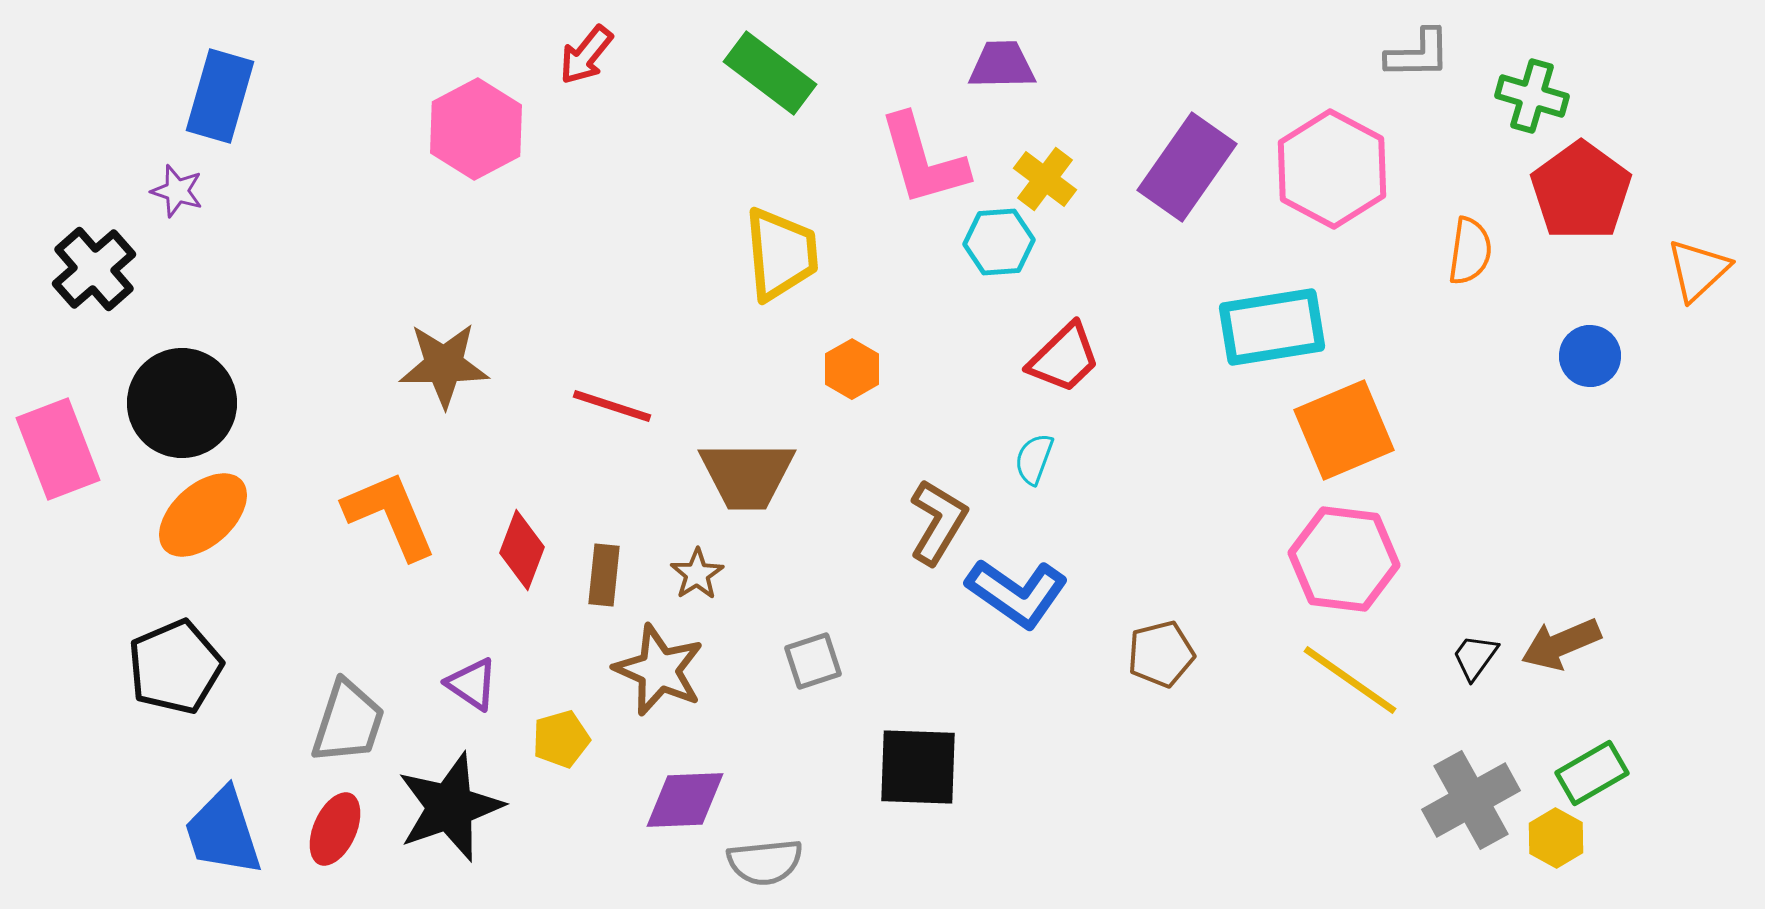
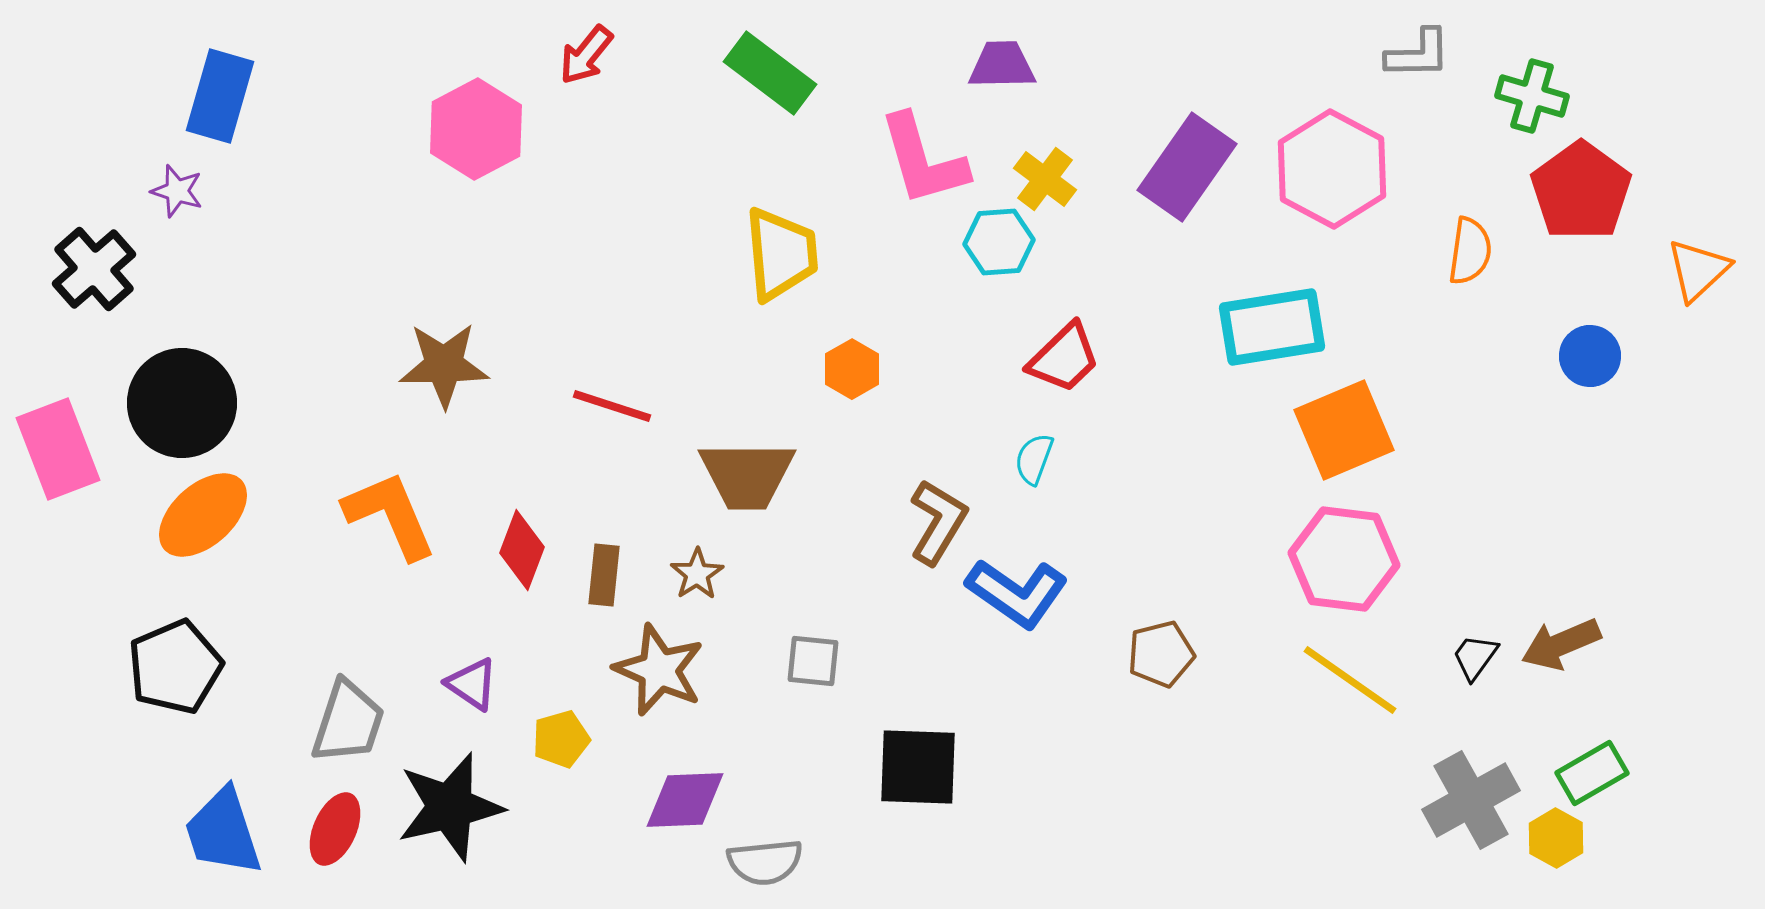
gray square at (813, 661): rotated 24 degrees clockwise
black star at (450, 807): rotated 6 degrees clockwise
